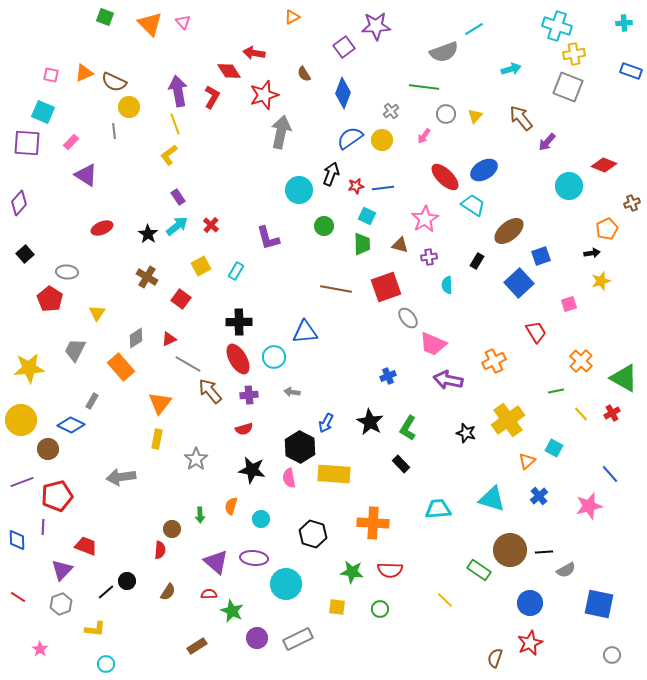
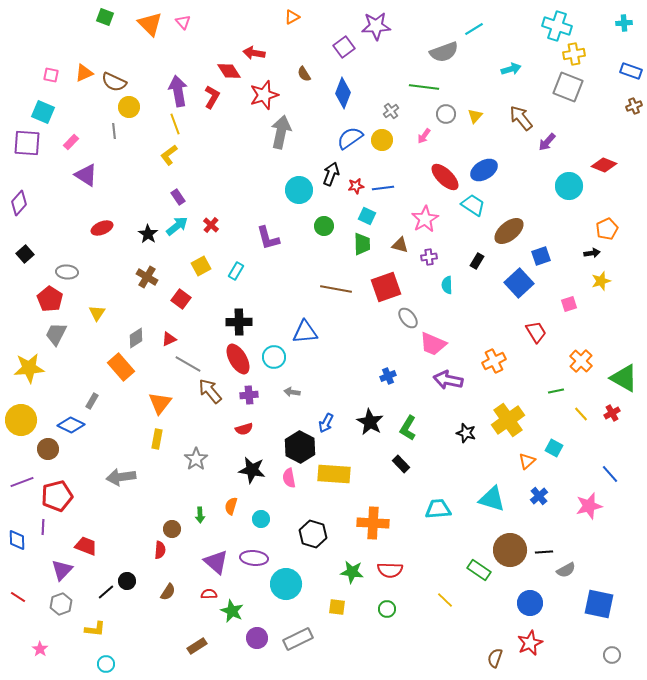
brown cross at (632, 203): moved 2 px right, 97 px up
gray trapezoid at (75, 350): moved 19 px left, 16 px up
green circle at (380, 609): moved 7 px right
